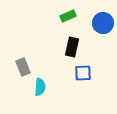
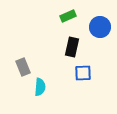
blue circle: moved 3 px left, 4 px down
